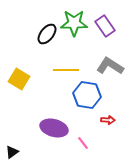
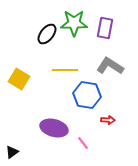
purple rectangle: moved 2 px down; rotated 45 degrees clockwise
yellow line: moved 1 px left
